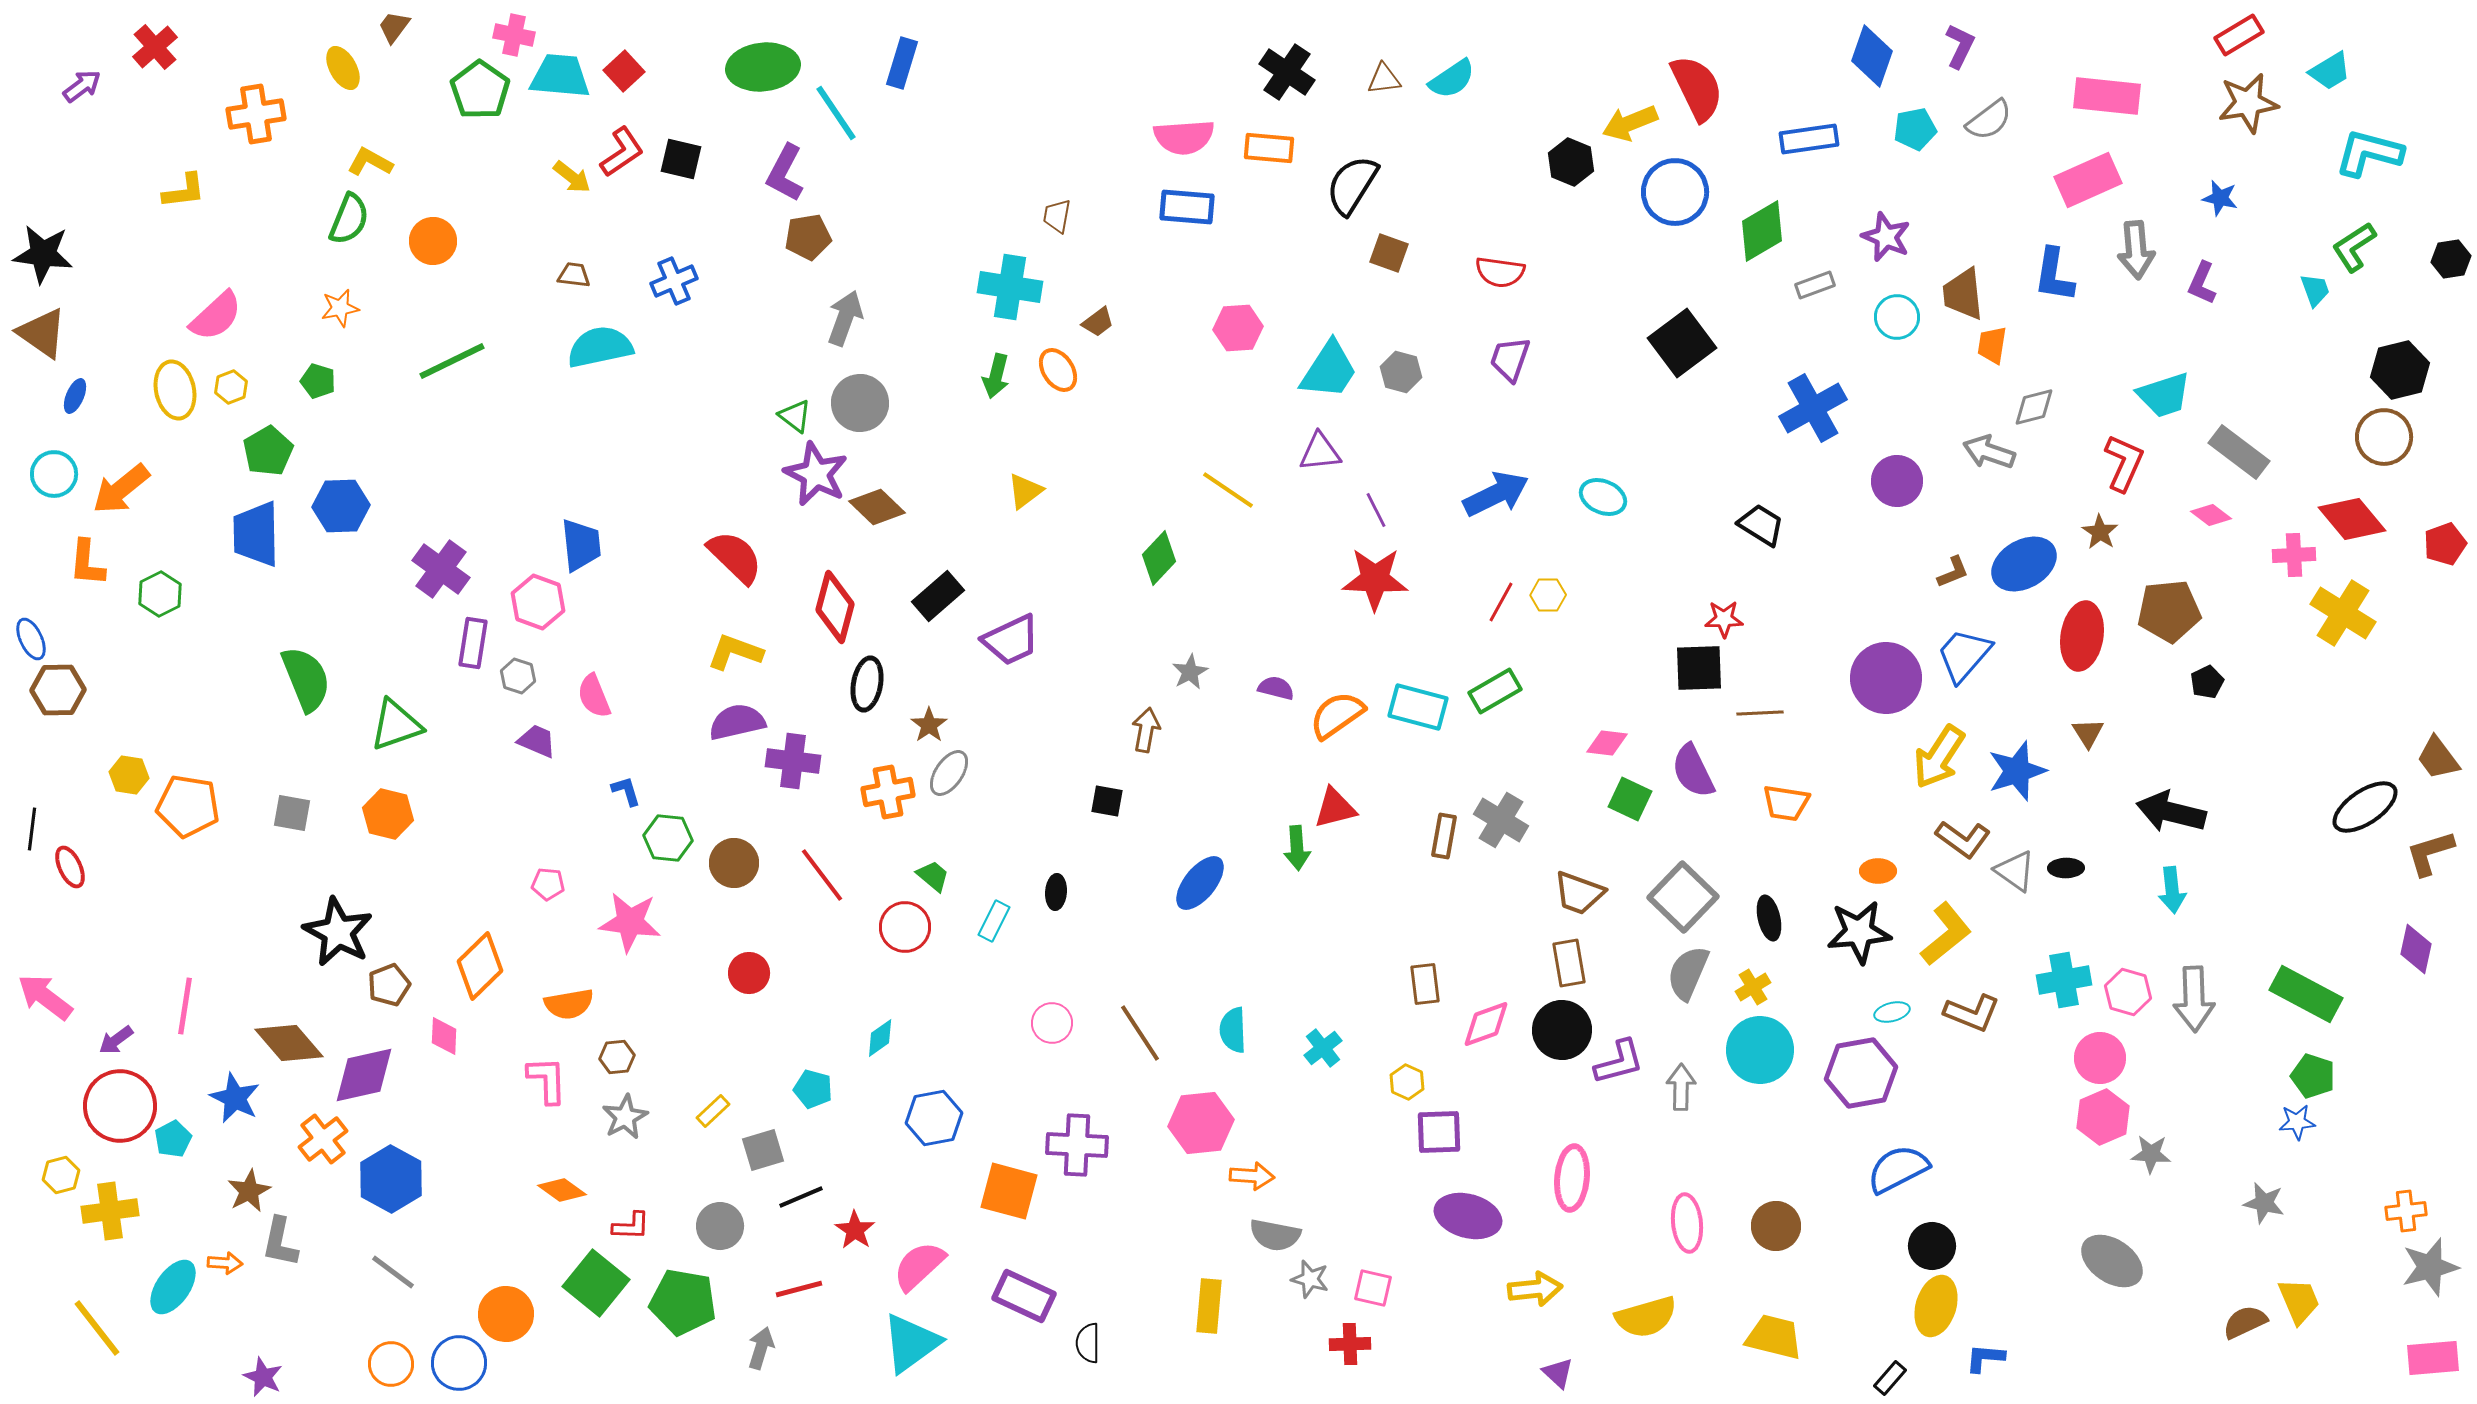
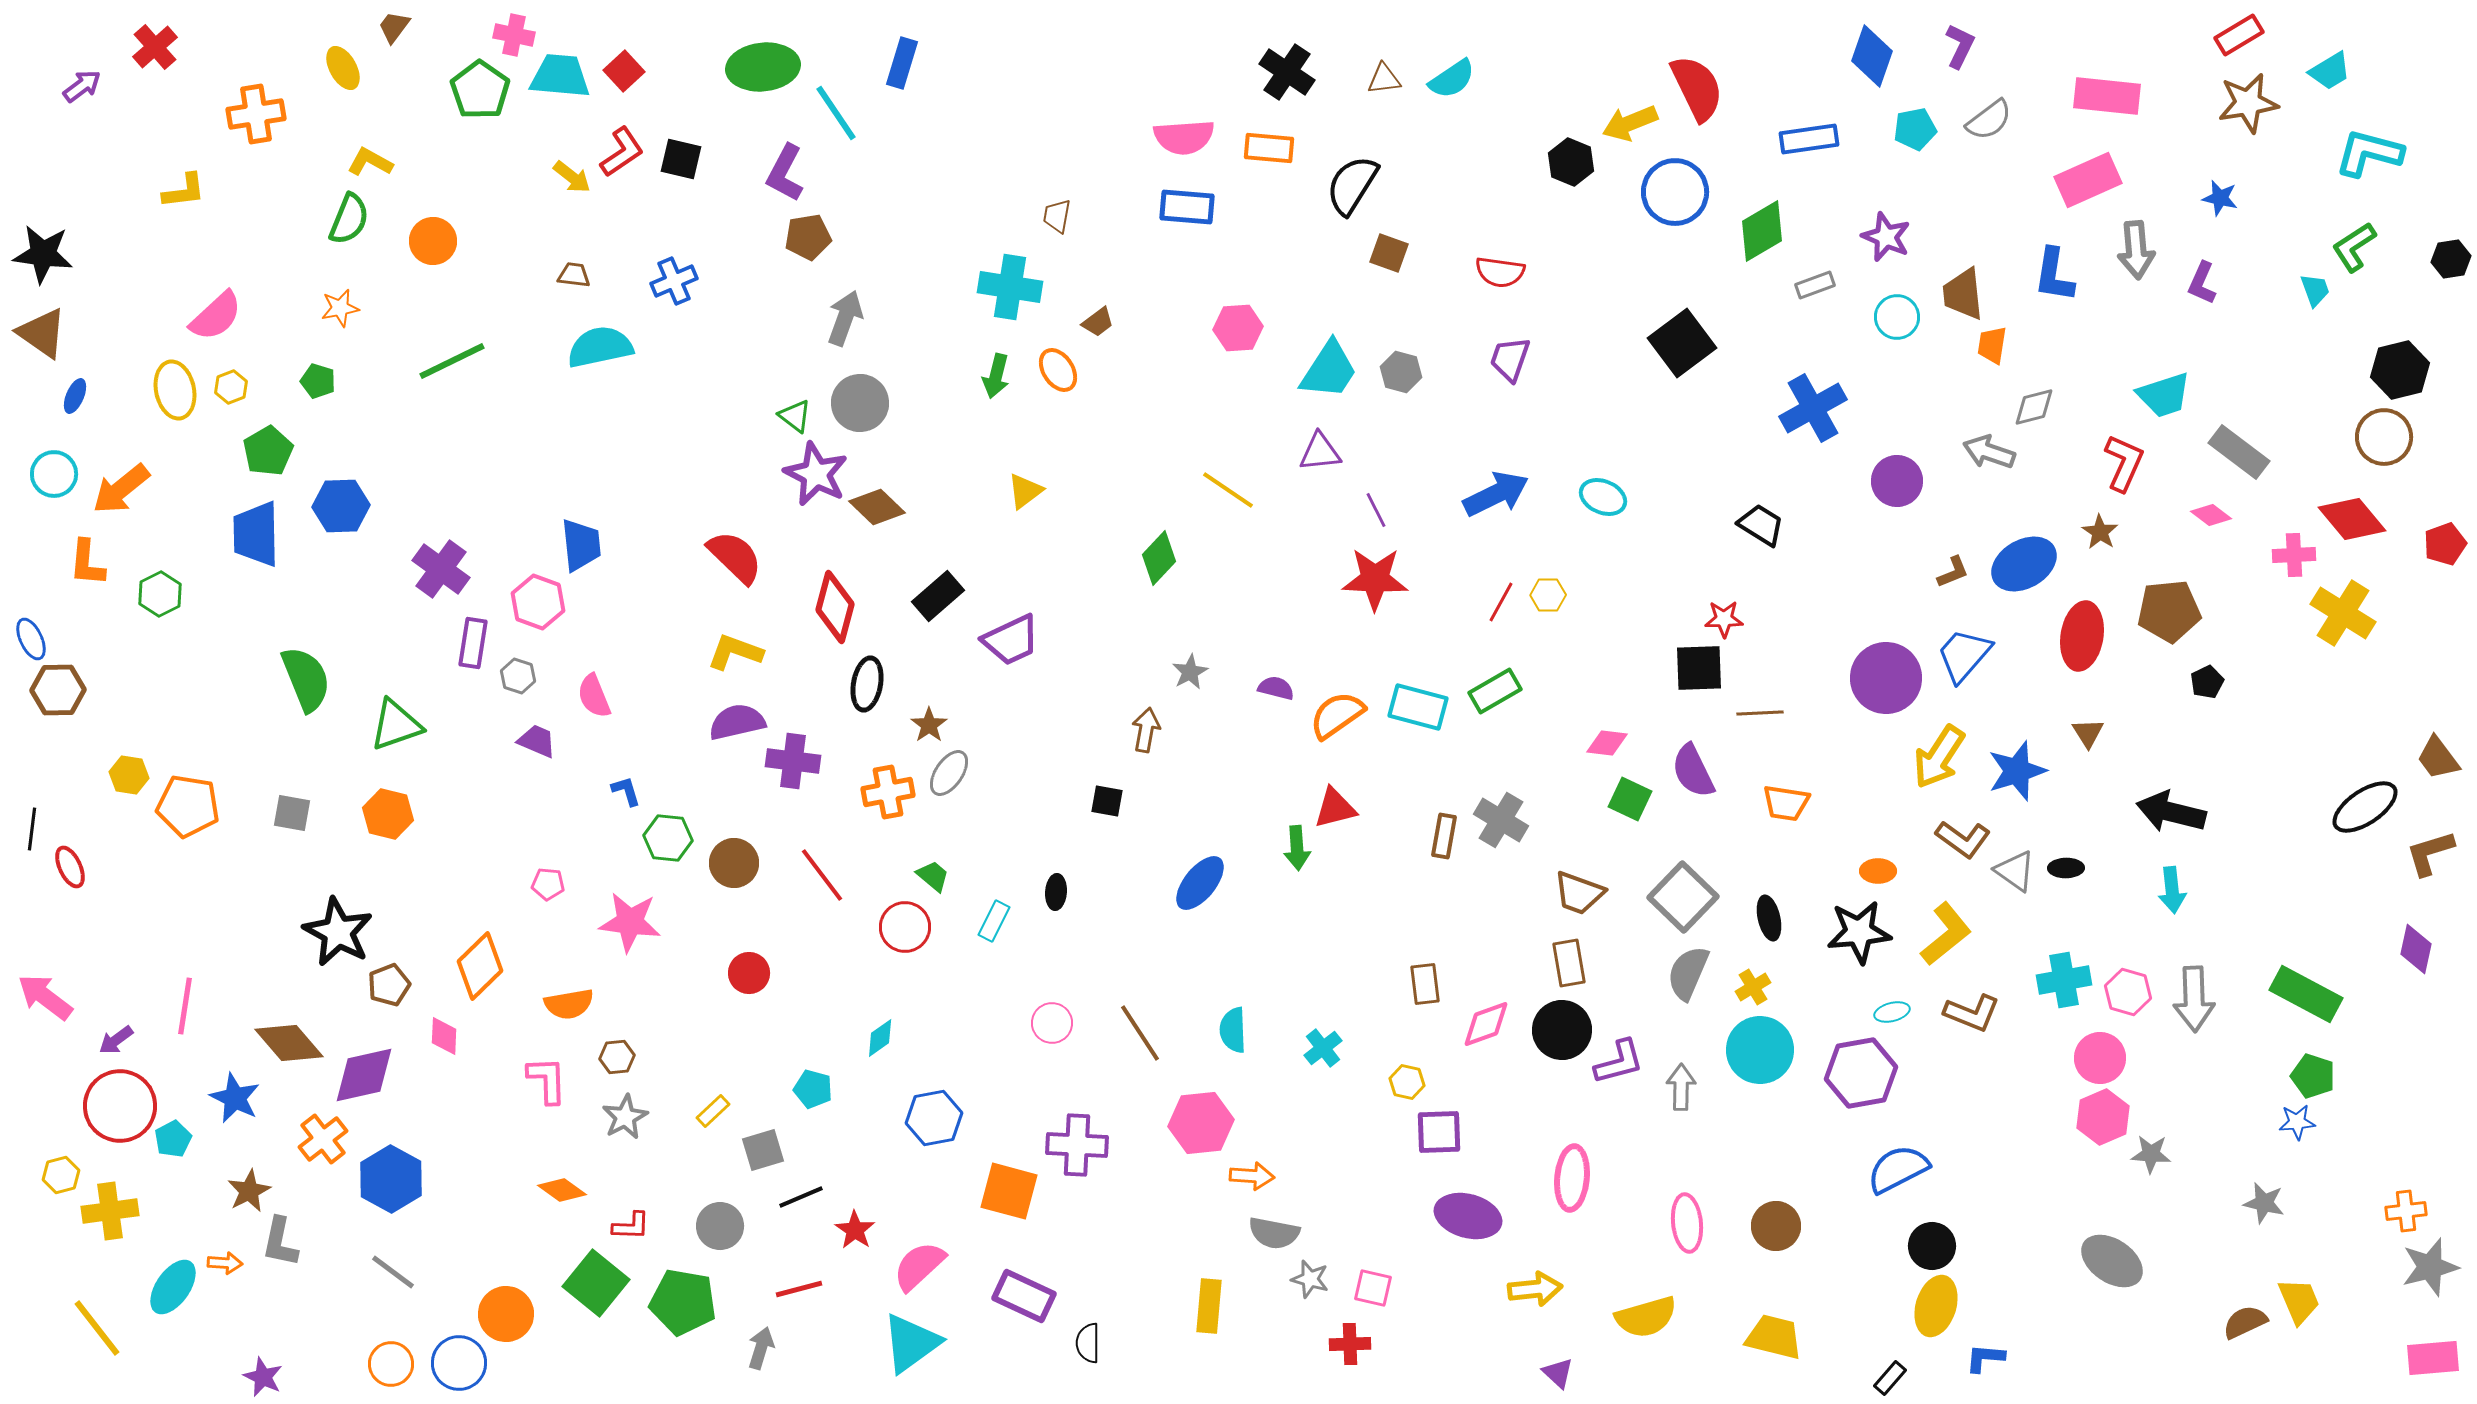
yellow hexagon at (1407, 1082): rotated 12 degrees counterclockwise
gray semicircle at (1275, 1235): moved 1 px left, 2 px up
